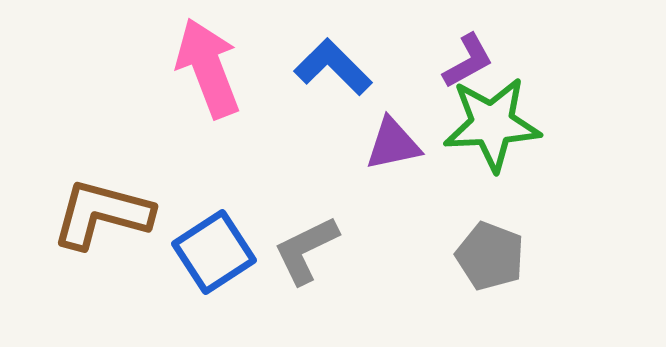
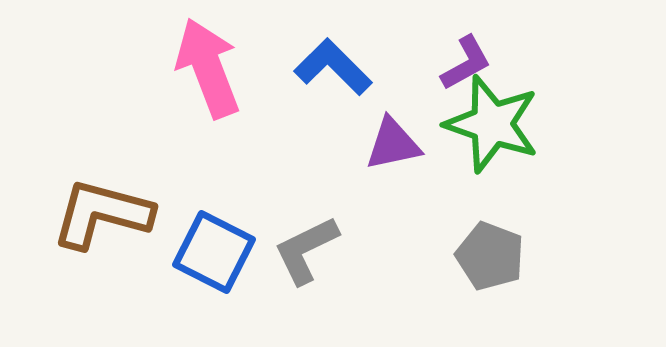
purple L-shape: moved 2 px left, 2 px down
green star: rotated 22 degrees clockwise
blue square: rotated 30 degrees counterclockwise
